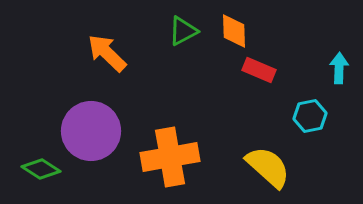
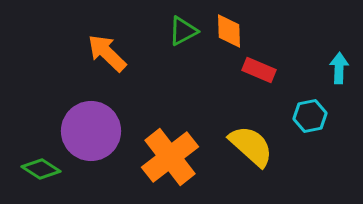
orange diamond: moved 5 px left
orange cross: rotated 28 degrees counterclockwise
yellow semicircle: moved 17 px left, 21 px up
